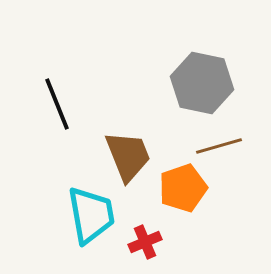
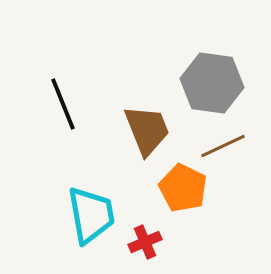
gray hexagon: moved 10 px right; rotated 4 degrees counterclockwise
black line: moved 6 px right
brown line: moved 4 px right; rotated 9 degrees counterclockwise
brown trapezoid: moved 19 px right, 26 px up
orange pentagon: rotated 27 degrees counterclockwise
